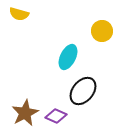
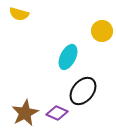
purple diamond: moved 1 px right, 3 px up
